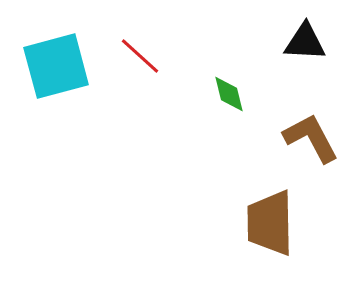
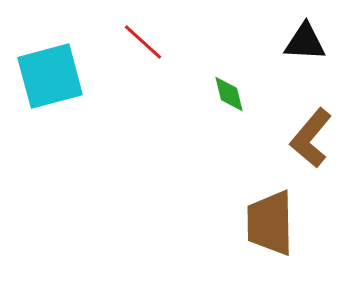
red line: moved 3 px right, 14 px up
cyan square: moved 6 px left, 10 px down
brown L-shape: rotated 112 degrees counterclockwise
